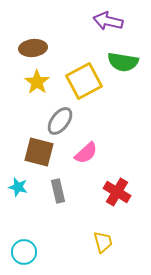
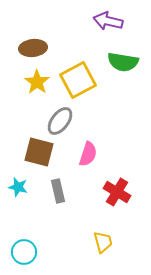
yellow square: moved 6 px left, 1 px up
pink semicircle: moved 2 px right, 1 px down; rotated 30 degrees counterclockwise
